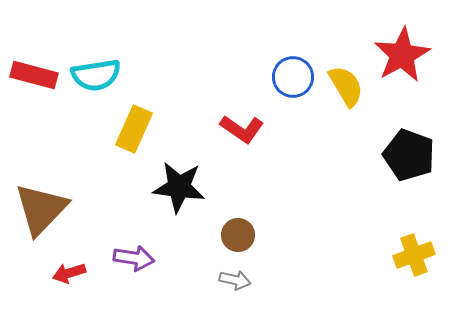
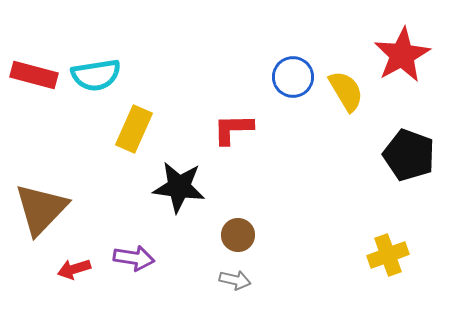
yellow semicircle: moved 5 px down
red L-shape: moved 9 px left; rotated 144 degrees clockwise
yellow cross: moved 26 px left
red arrow: moved 5 px right, 4 px up
